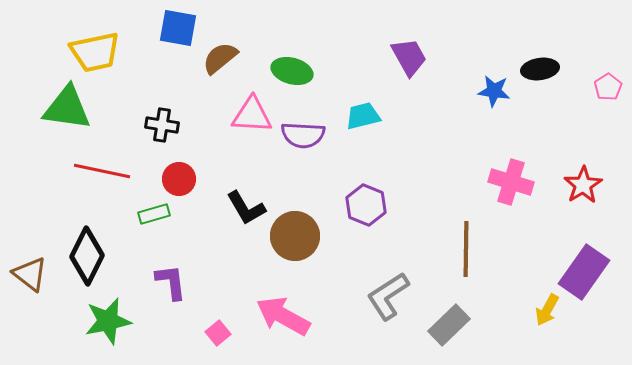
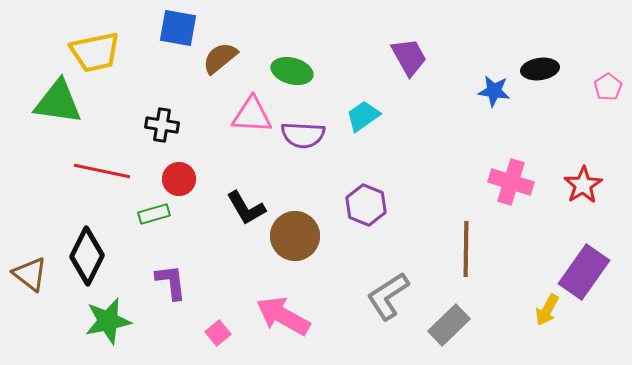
green triangle: moved 9 px left, 6 px up
cyan trapezoid: rotated 21 degrees counterclockwise
